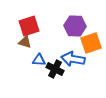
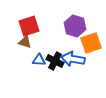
purple hexagon: rotated 15 degrees clockwise
black cross: moved 8 px up
